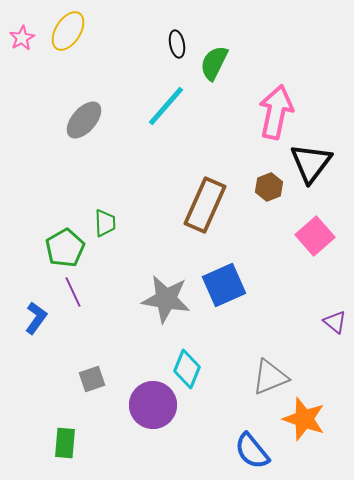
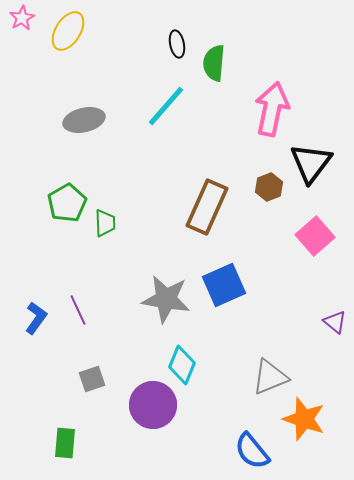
pink star: moved 20 px up
green semicircle: rotated 21 degrees counterclockwise
pink arrow: moved 4 px left, 3 px up
gray ellipse: rotated 36 degrees clockwise
brown rectangle: moved 2 px right, 2 px down
green pentagon: moved 2 px right, 45 px up
purple line: moved 5 px right, 18 px down
cyan diamond: moved 5 px left, 4 px up
